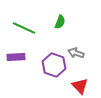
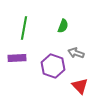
green semicircle: moved 3 px right, 4 px down
green line: rotated 75 degrees clockwise
purple rectangle: moved 1 px right, 1 px down
purple hexagon: moved 1 px left, 1 px down
